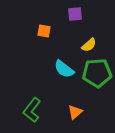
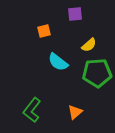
orange square: rotated 24 degrees counterclockwise
cyan semicircle: moved 6 px left, 7 px up
